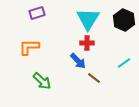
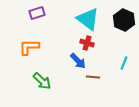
cyan triangle: rotated 25 degrees counterclockwise
red cross: rotated 16 degrees clockwise
cyan line: rotated 32 degrees counterclockwise
brown line: moved 1 px left, 1 px up; rotated 32 degrees counterclockwise
